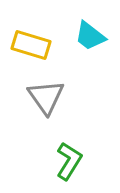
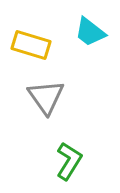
cyan trapezoid: moved 4 px up
